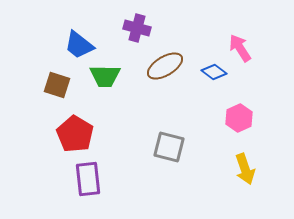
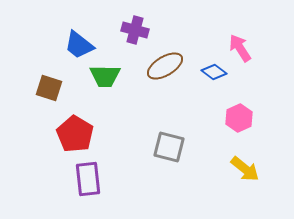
purple cross: moved 2 px left, 2 px down
brown square: moved 8 px left, 3 px down
yellow arrow: rotated 32 degrees counterclockwise
